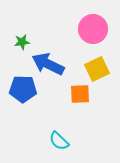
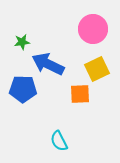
cyan semicircle: rotated 20 degrees clockwise
